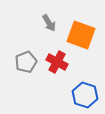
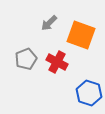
gray arrow: rotated 78 degrees clockwise
gray pentagon: moved 3 px up
blue hexagon: moved 4 px right, 2 px up
